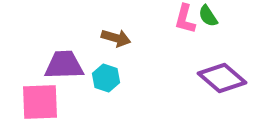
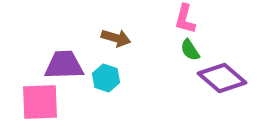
green semicircle: moved 18 px left, 34 px down
